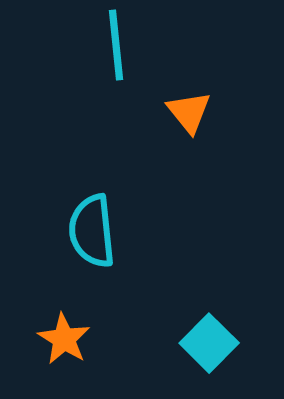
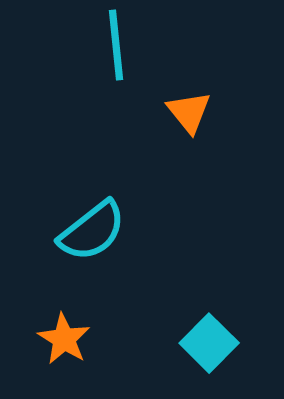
cyan semicircle: rotated 122 degrees counterclockwise
